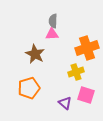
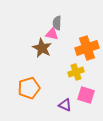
gray semicircle: moved 4 px right, 2 px down
pink triangle: rotated 16 degrees clockwise
brown star: moved 7 px right, 6 px up
purple triangle: moved 2 px down; rotated 16 degrees counterclockwise
